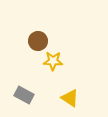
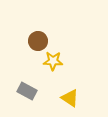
gray rectangle: moved 3 px right, 4 px up
